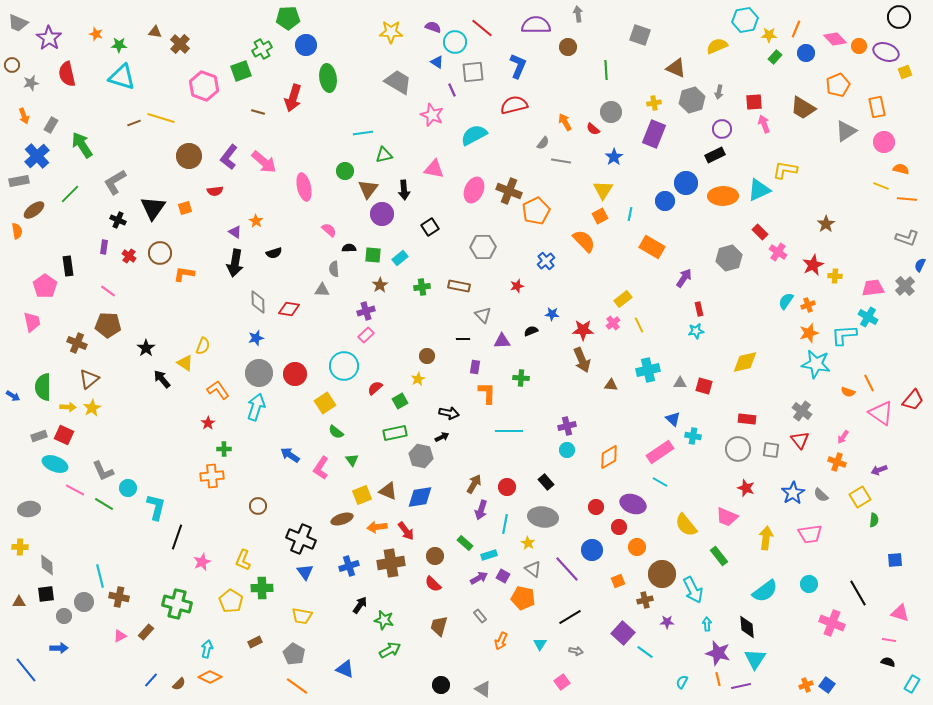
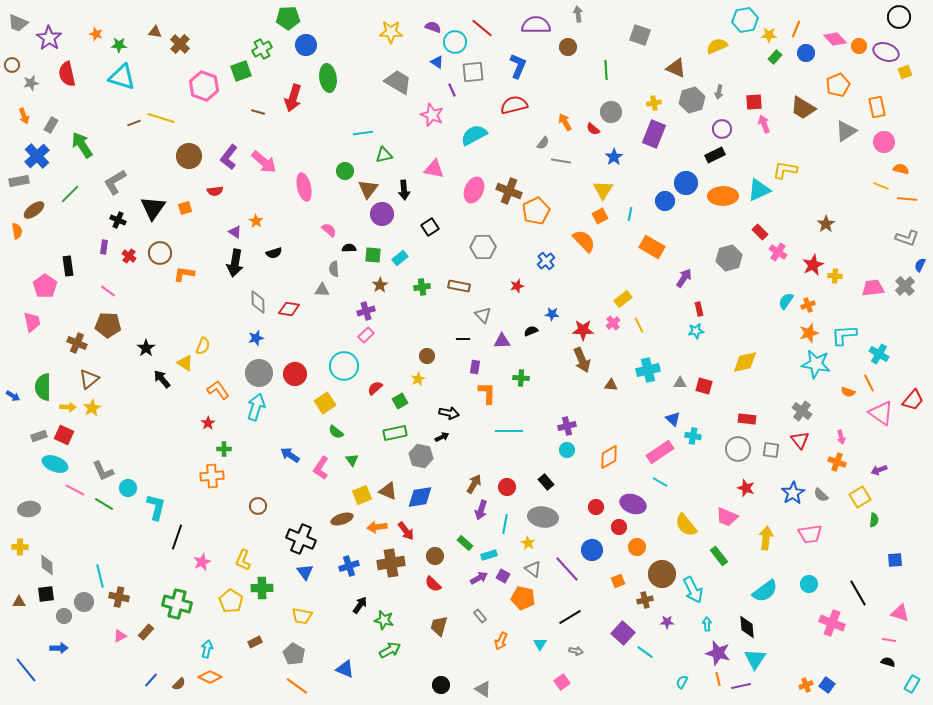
cyan cross at (868, 317): moved 11 px right, 37 px down
pink arrow at (843, 437): moved 2 px left; rotated 48 degrees counterclockwise
